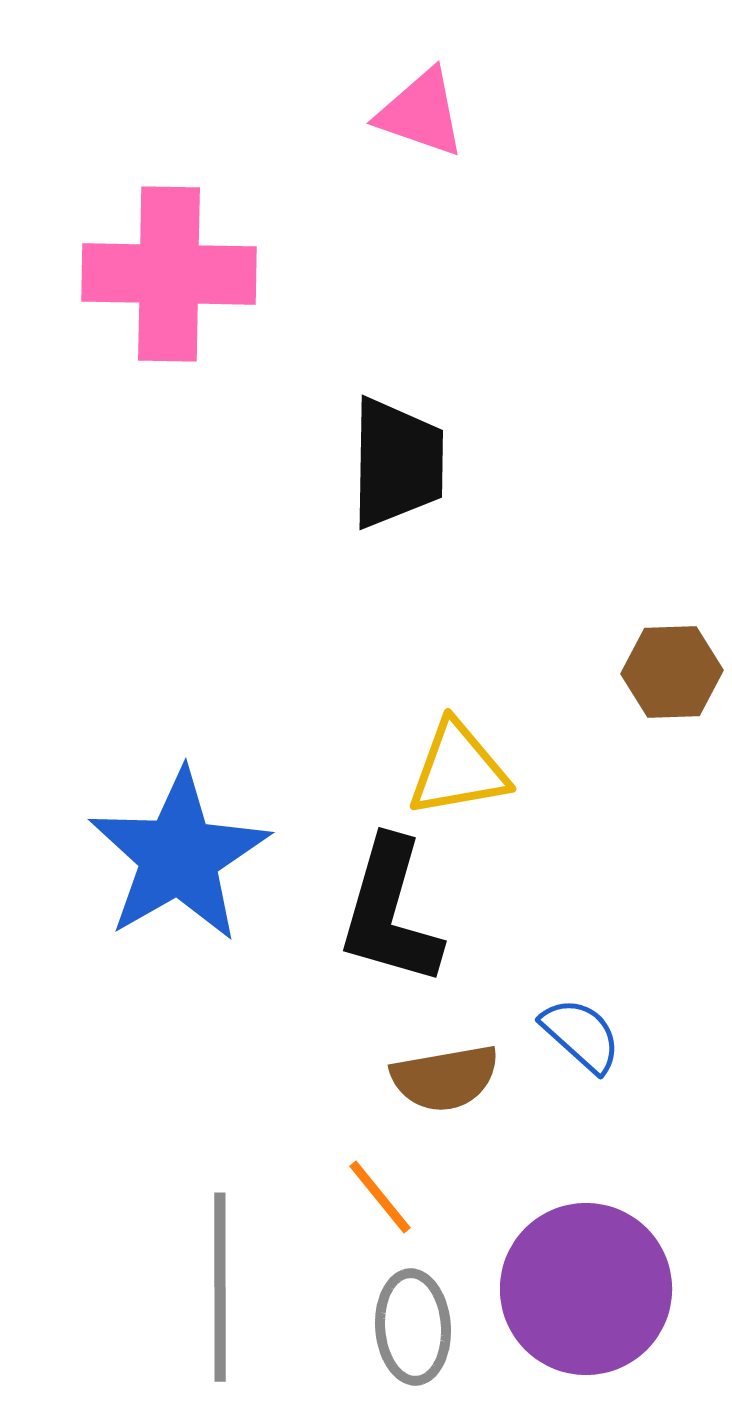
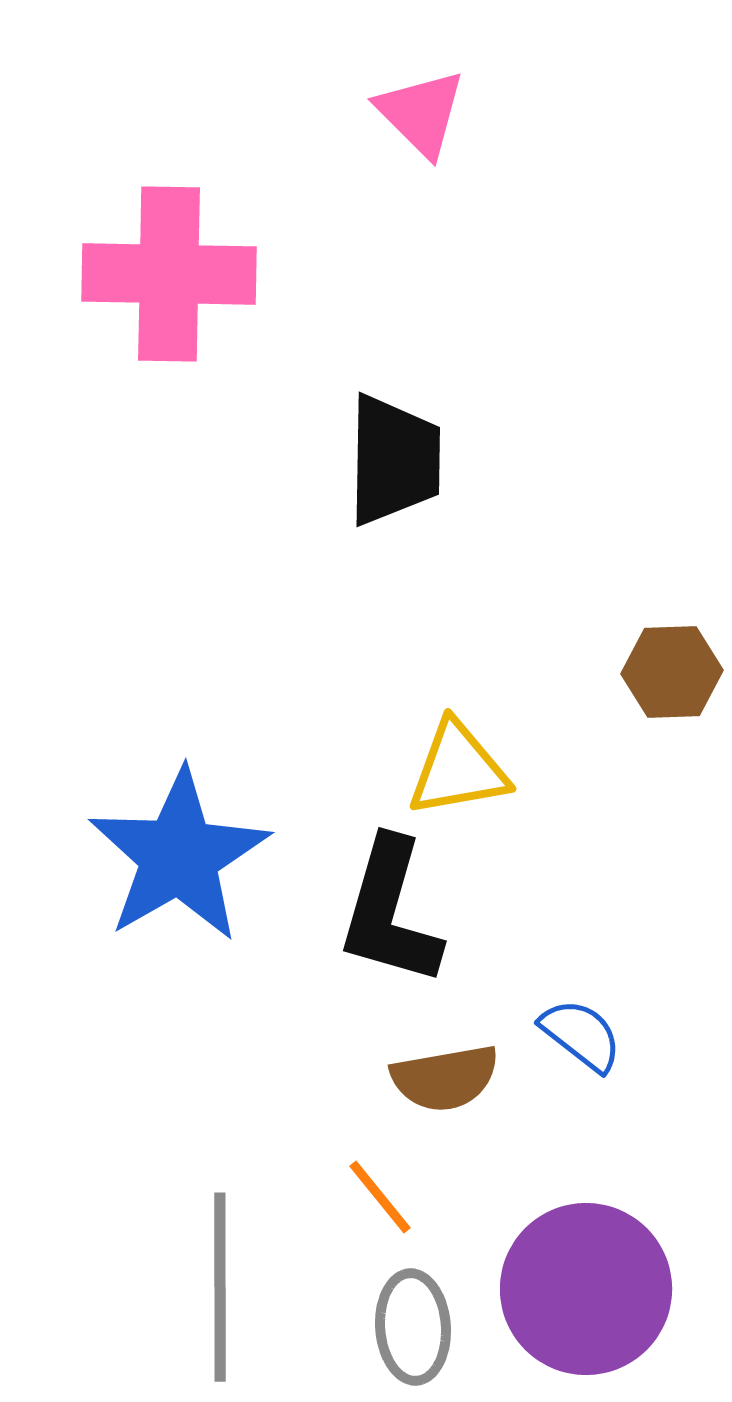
pink triangle: rotated 26 degrees clockwise
black trapezoid: moved 3 px left, 3 px up
blue semicircle: rotated 4 degrees counterclockwise
